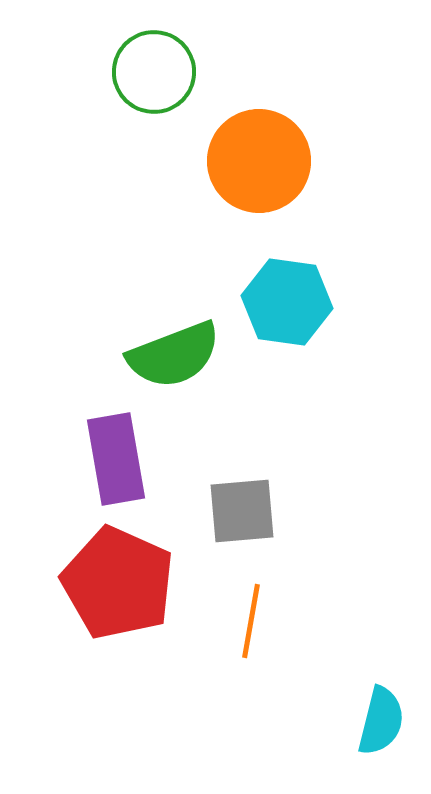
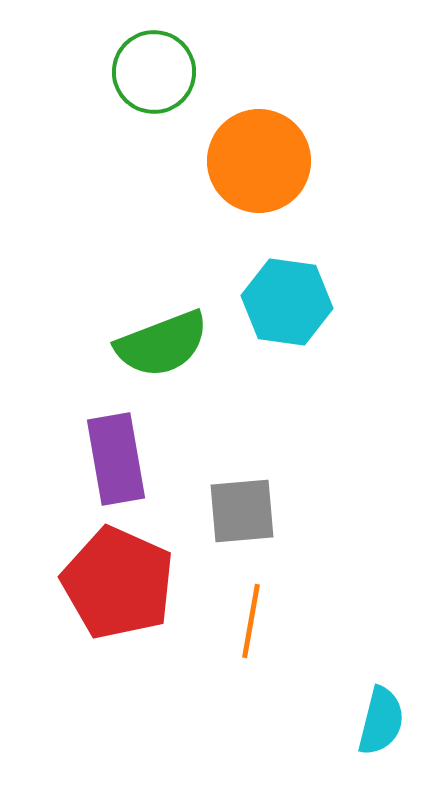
green semicircle: moved 12 px left, 11 px up
